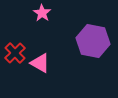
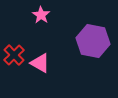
pink star: moved 1 px left, 2 px down
red cross: moved 1 px left, 2 px down
